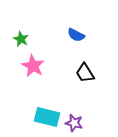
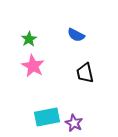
green star: moved 8 px right; rotated 14 degrees clockwise
black trapezoid: rotated 20 degrees clockwise
cyan rectangle: rotated 25 degrees counterclockwise
purple star: rotated 12 degrees clockwise
